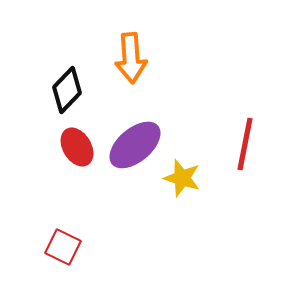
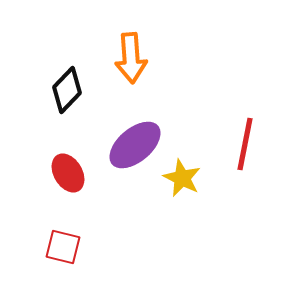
red ellipse: moved 9 px left, 26 px down
yellow star: rotated 9 degrees clockwise
red square: rotated 12 degrees counterclockwise
